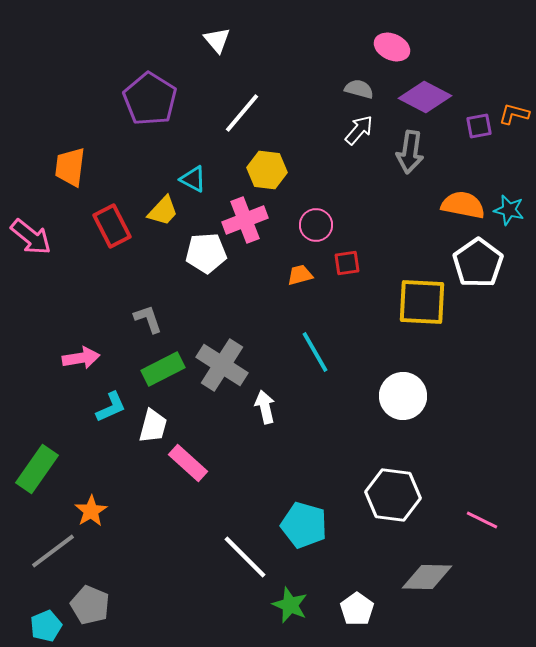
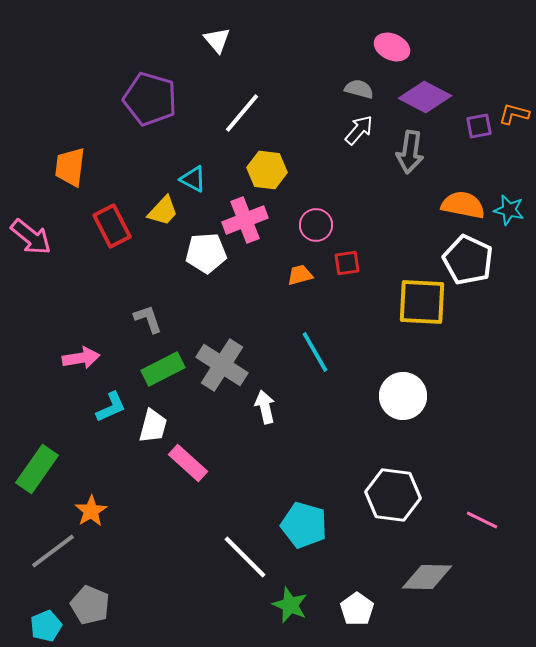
purple pentagon at (150, 99): rotated 16 degrees counterclockwise
white pentagon at (478, 263): moved 10 px left, 3 px up; rotated 12 degrees counterclockwise
